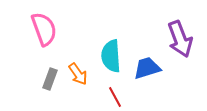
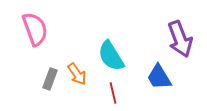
pink semicircle: moved 9 px left
cyan semicircle: rotated 28 degrees counterclockwise
blue trapezoid: moved 12 px right, 9 px down; rotated 104 degrees counterclockwise
orange arrow: moved 1 px left
red line: moved 2 px left, 4 px up; rotated 15 degrees clockwise
